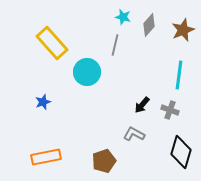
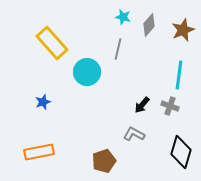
gray line: moved 3 px right, 4 px down
gray cross: moved 4 px up
orange rectangle: moved 7 px left, 5 px up
